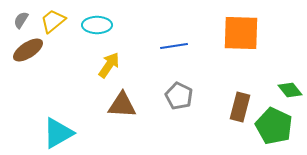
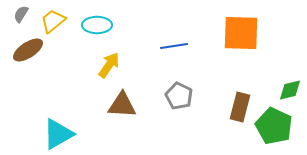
gray semicircle: moved 6 px up
green diamond: rotated 65 degrees counterclockwise
cyan triangle: moved 1 px down
